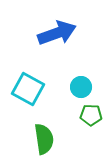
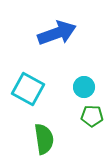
cyan circle: moved 3 px right
green pentagon: moved 1 px right, 1 px down
